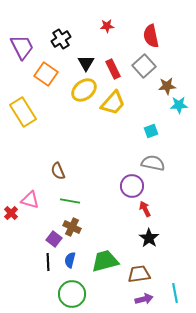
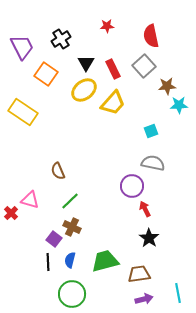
yellow rectangle: rotated 24 degrees counterclockwise
green line: rotated 54 degrees counterclockwise
cyan line: moved 3 px right
